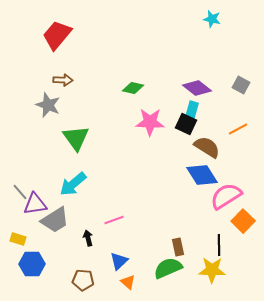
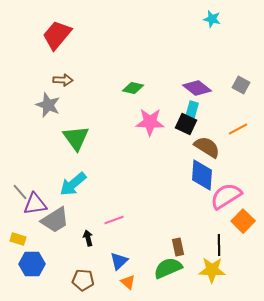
blue diamond: rotated 36 degrees clockwise
